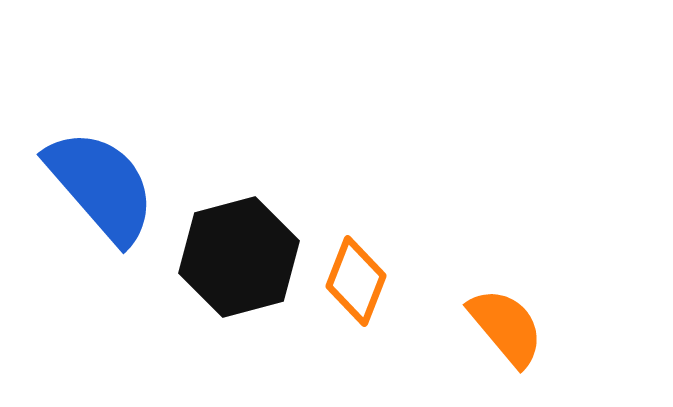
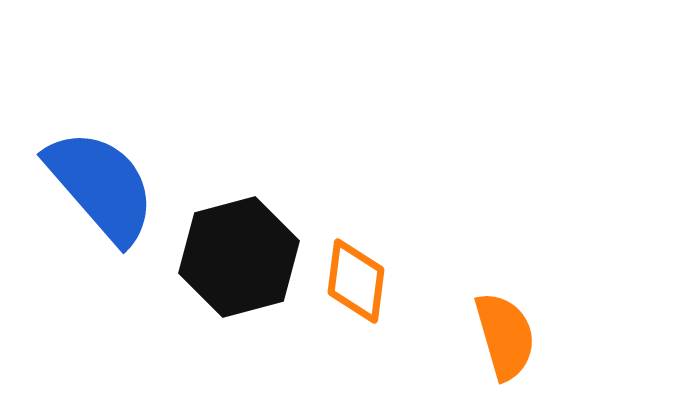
orange diamond: rotated 14 degrees counterclockwise
orange semicircle: moved 1 px left, 9 px down; rotated 24 degrees clockwise
